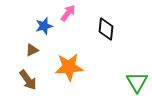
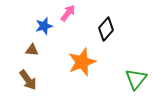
black diamond: rotated 35 degrees clockwise
brown triangle: rotated 32 degrees clockwise
orange star: moved 13 px right, 5 px up; rotated 16 degrees counterclockwise
green triangle: moved 1 px left, 3 px up; rotated 10 degrees clockwise
